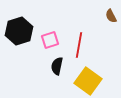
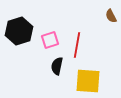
red line: moved 2 px left
yellow square: rotated 32 degrees counterclockwise
